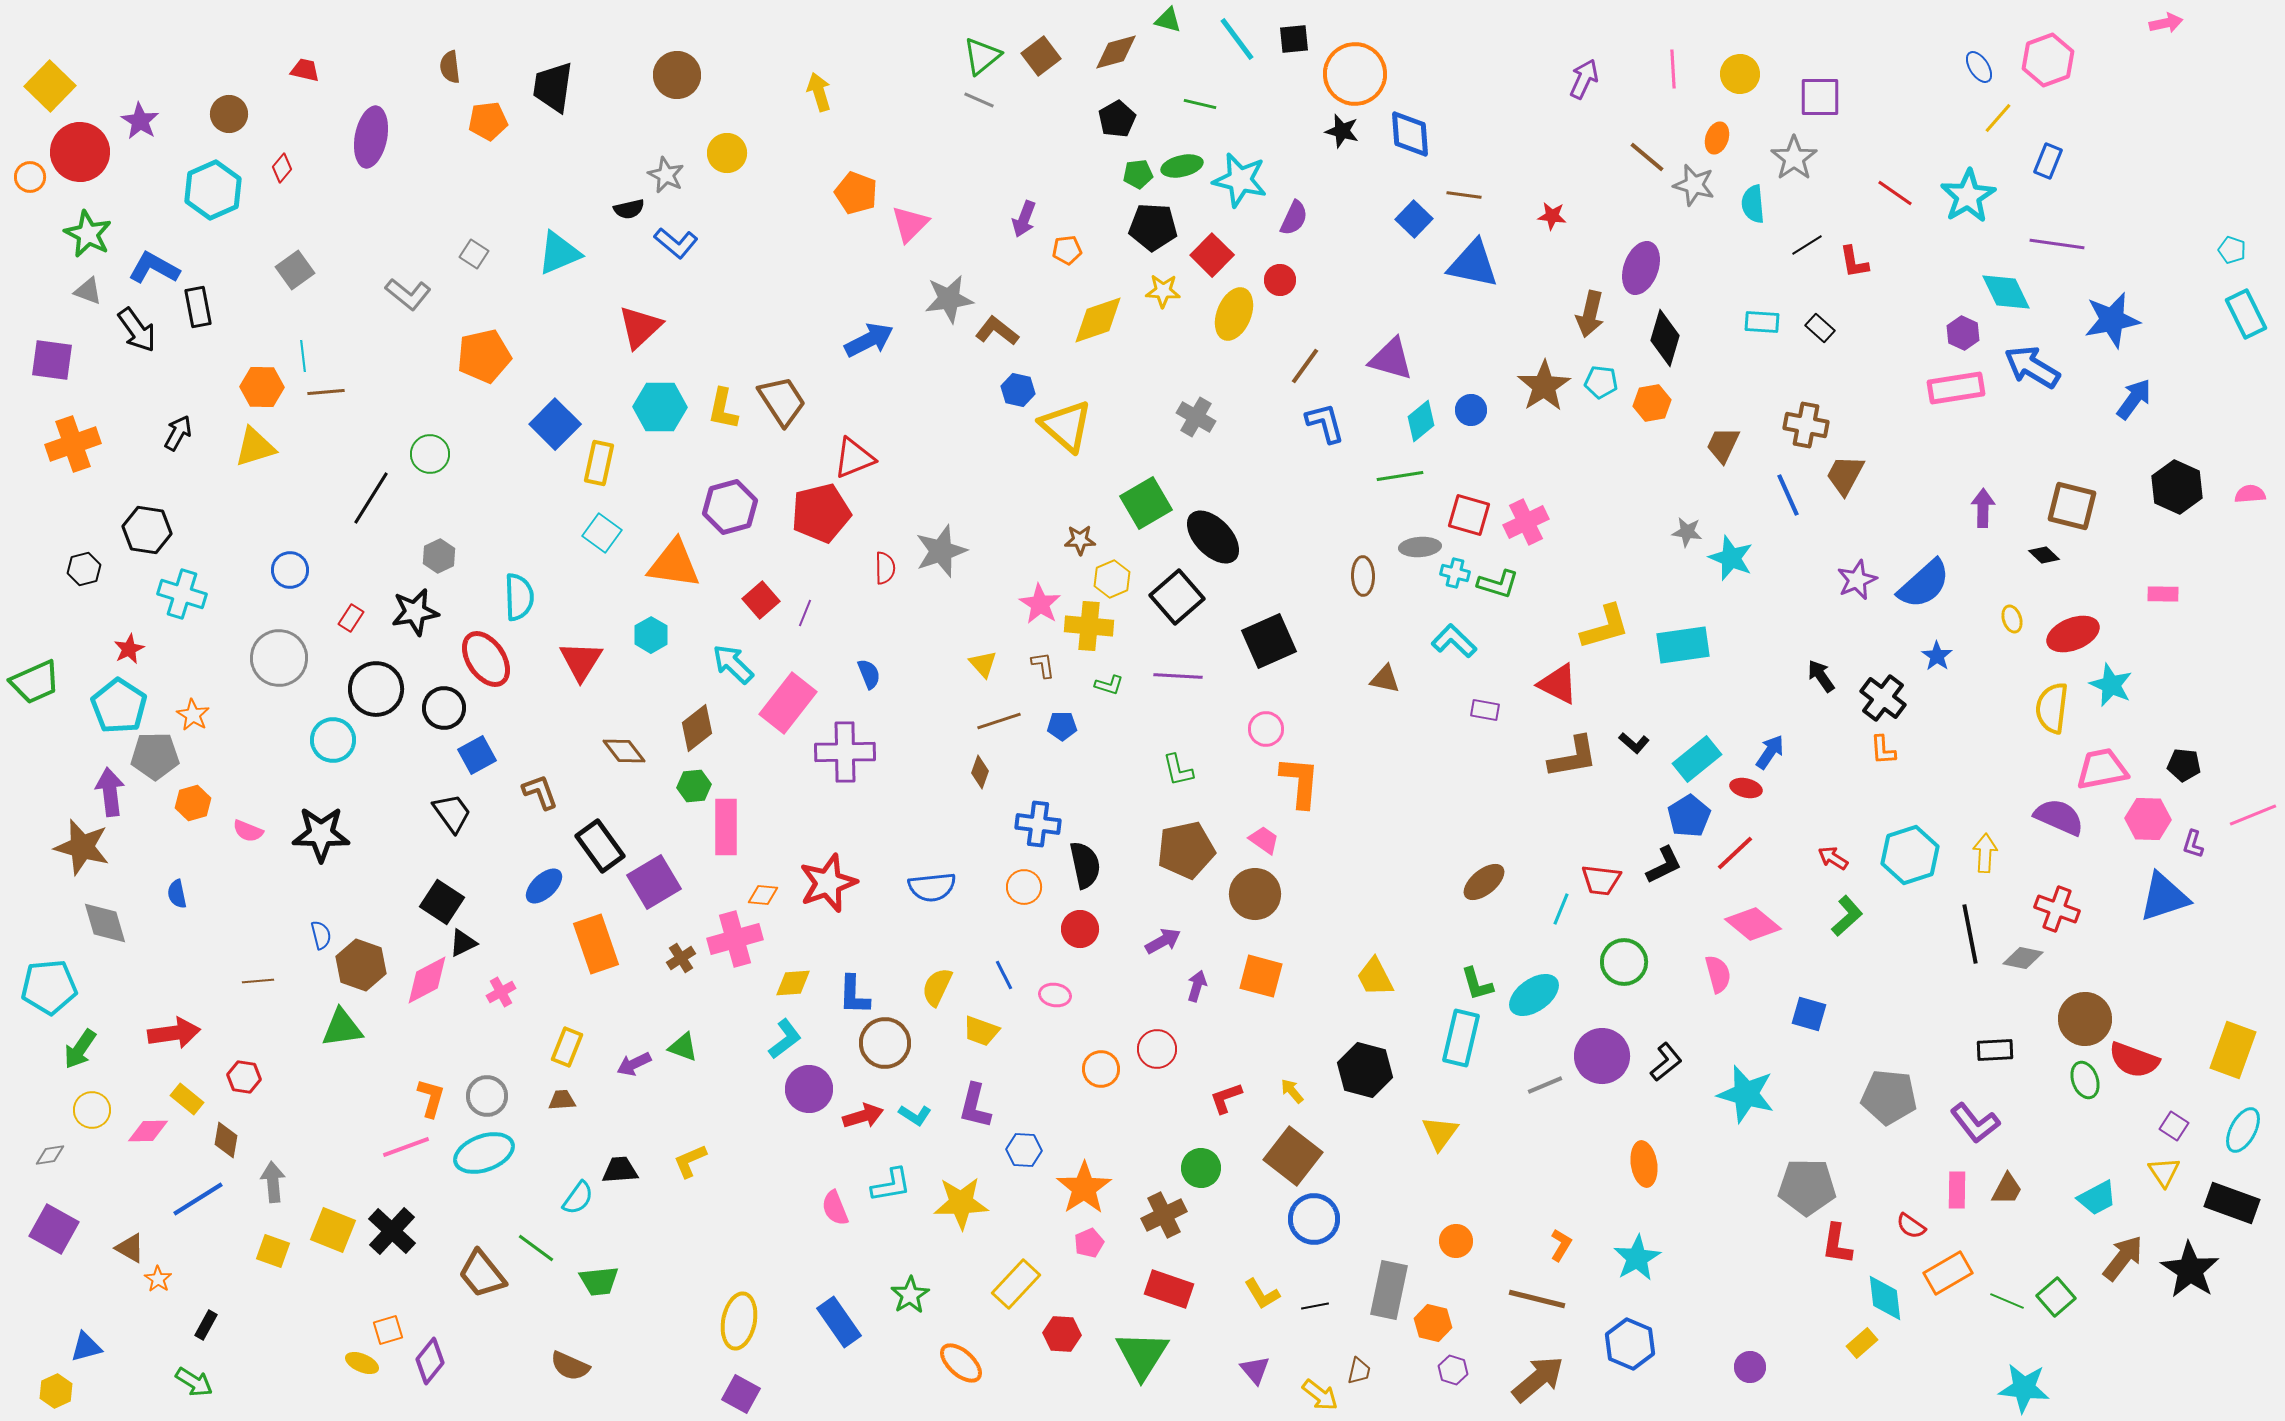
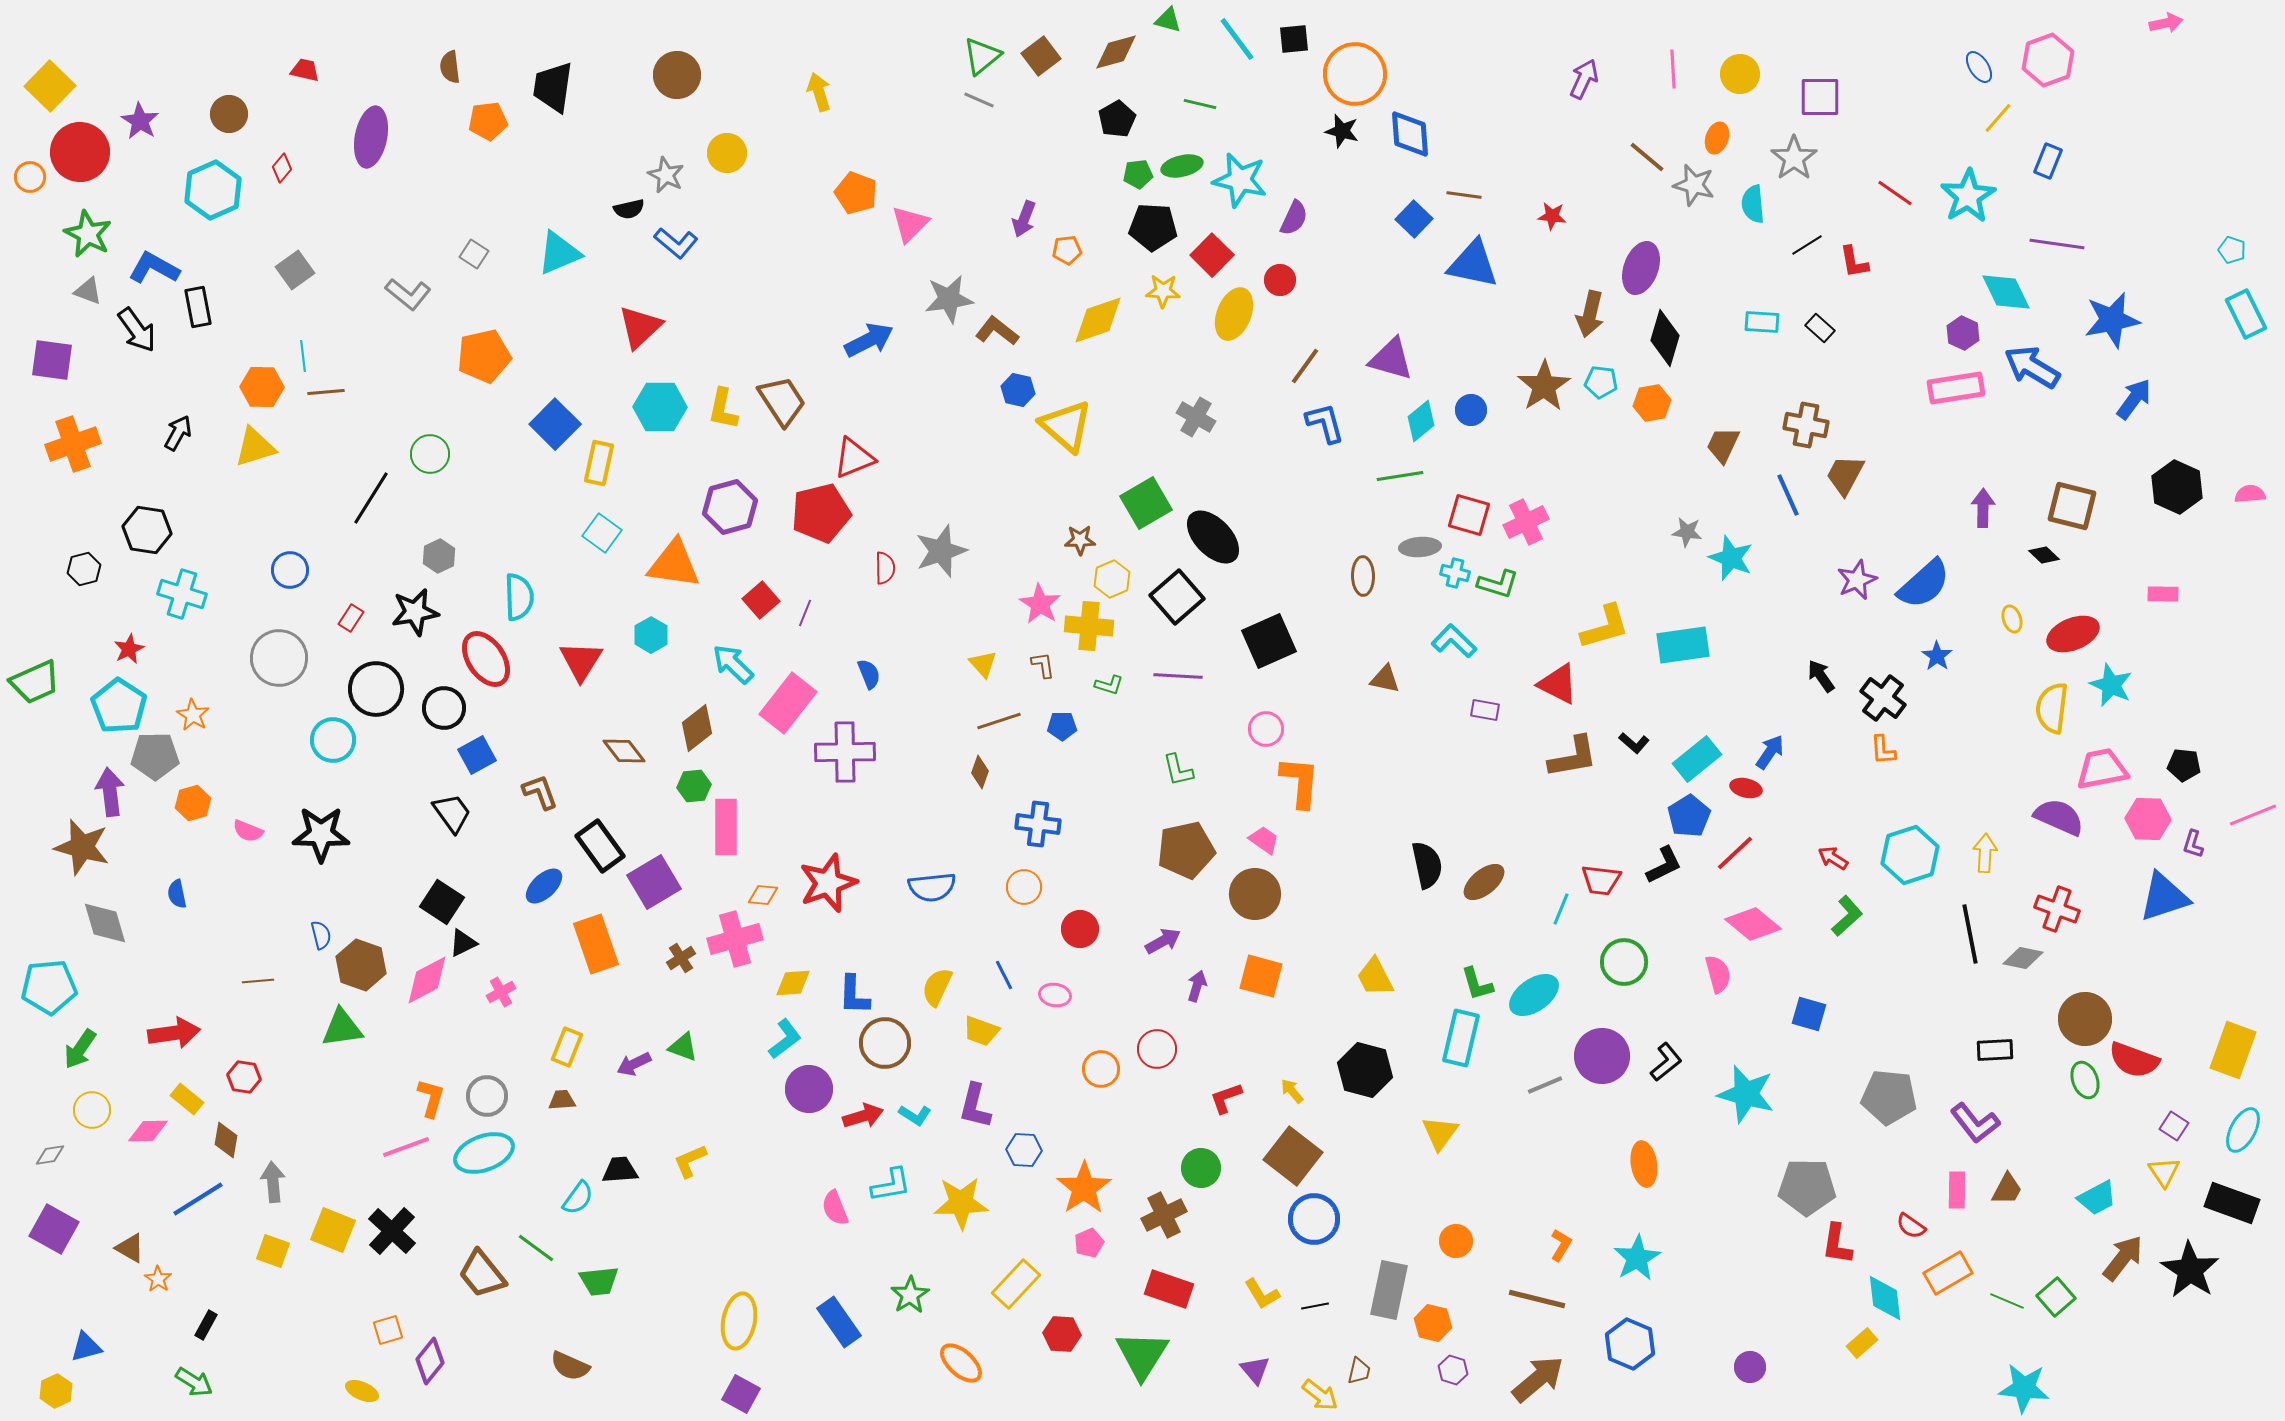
black semicircle at (1085, 865): moved 342 px right
yellow ellipse at (362, 1363): moved 28 px down
